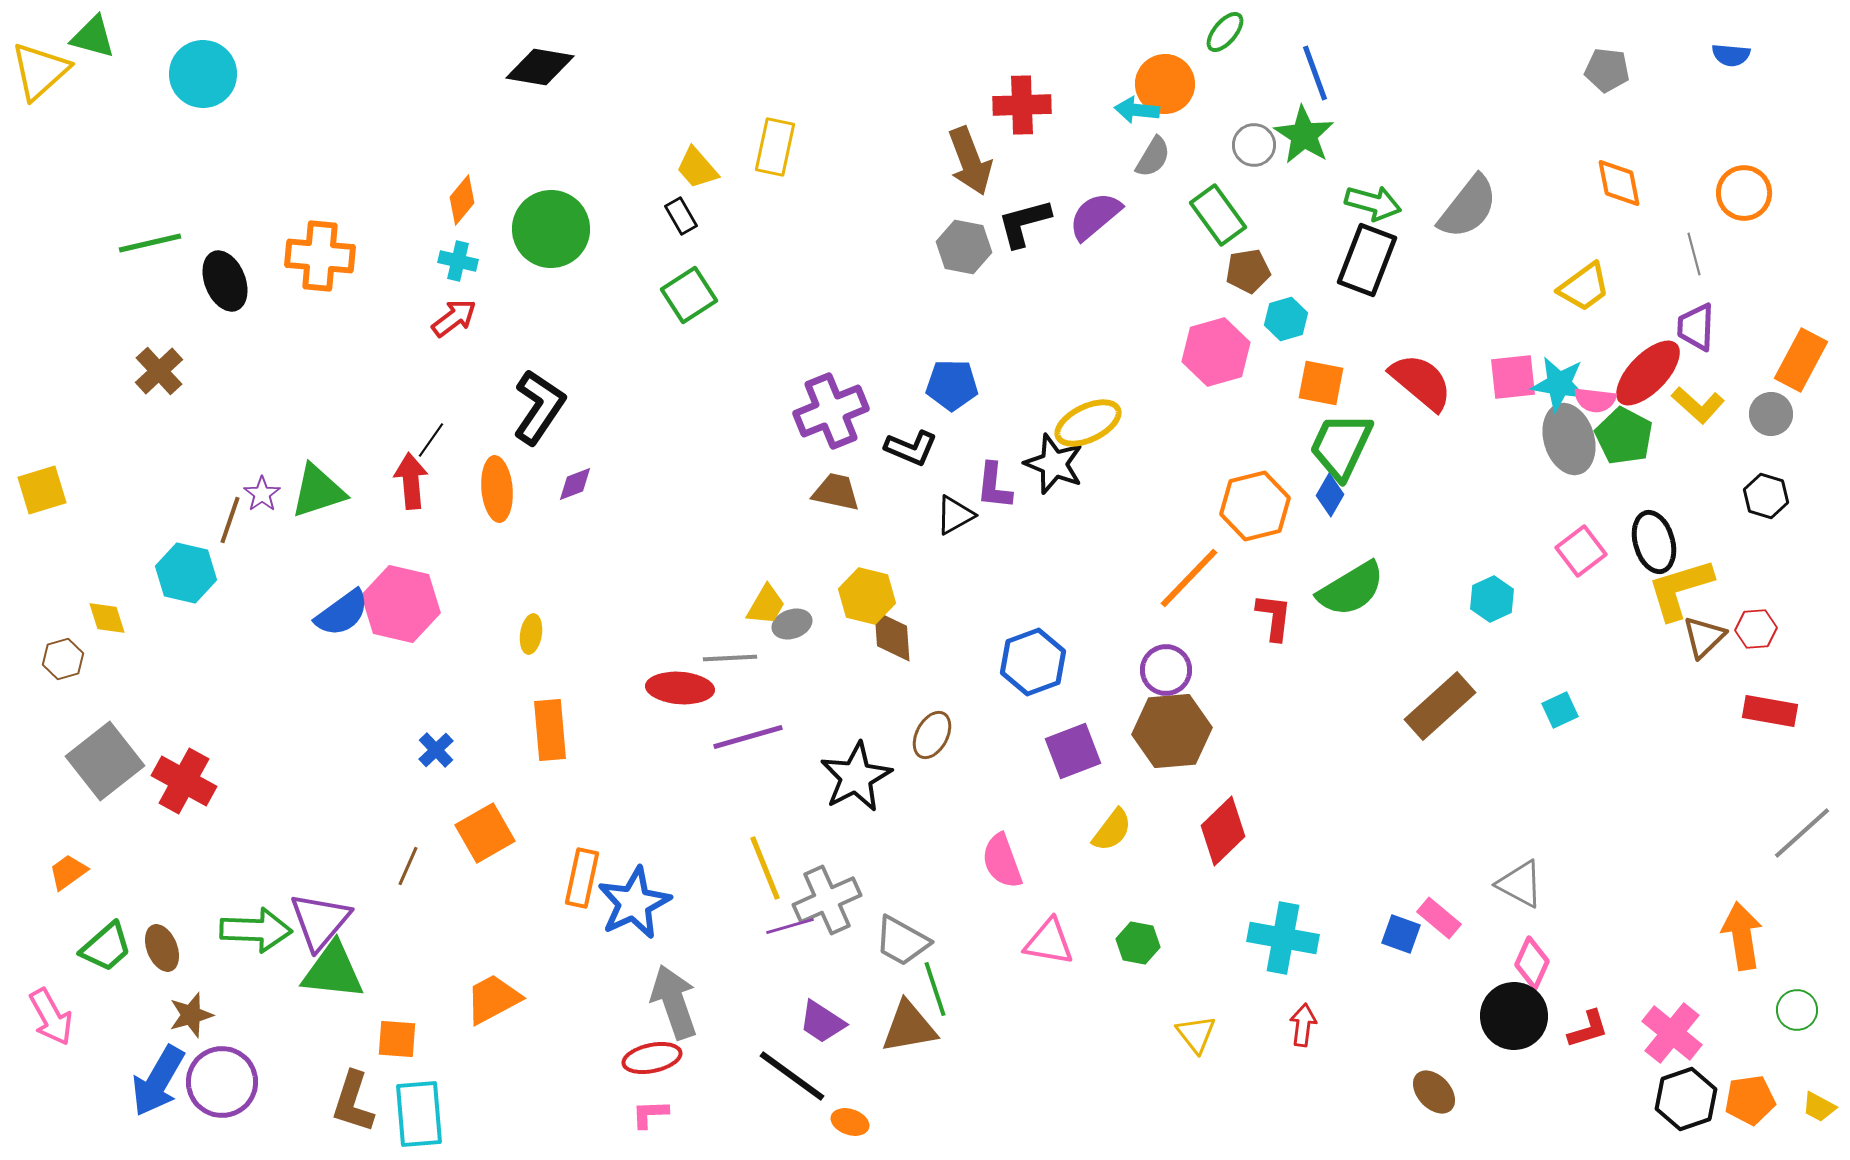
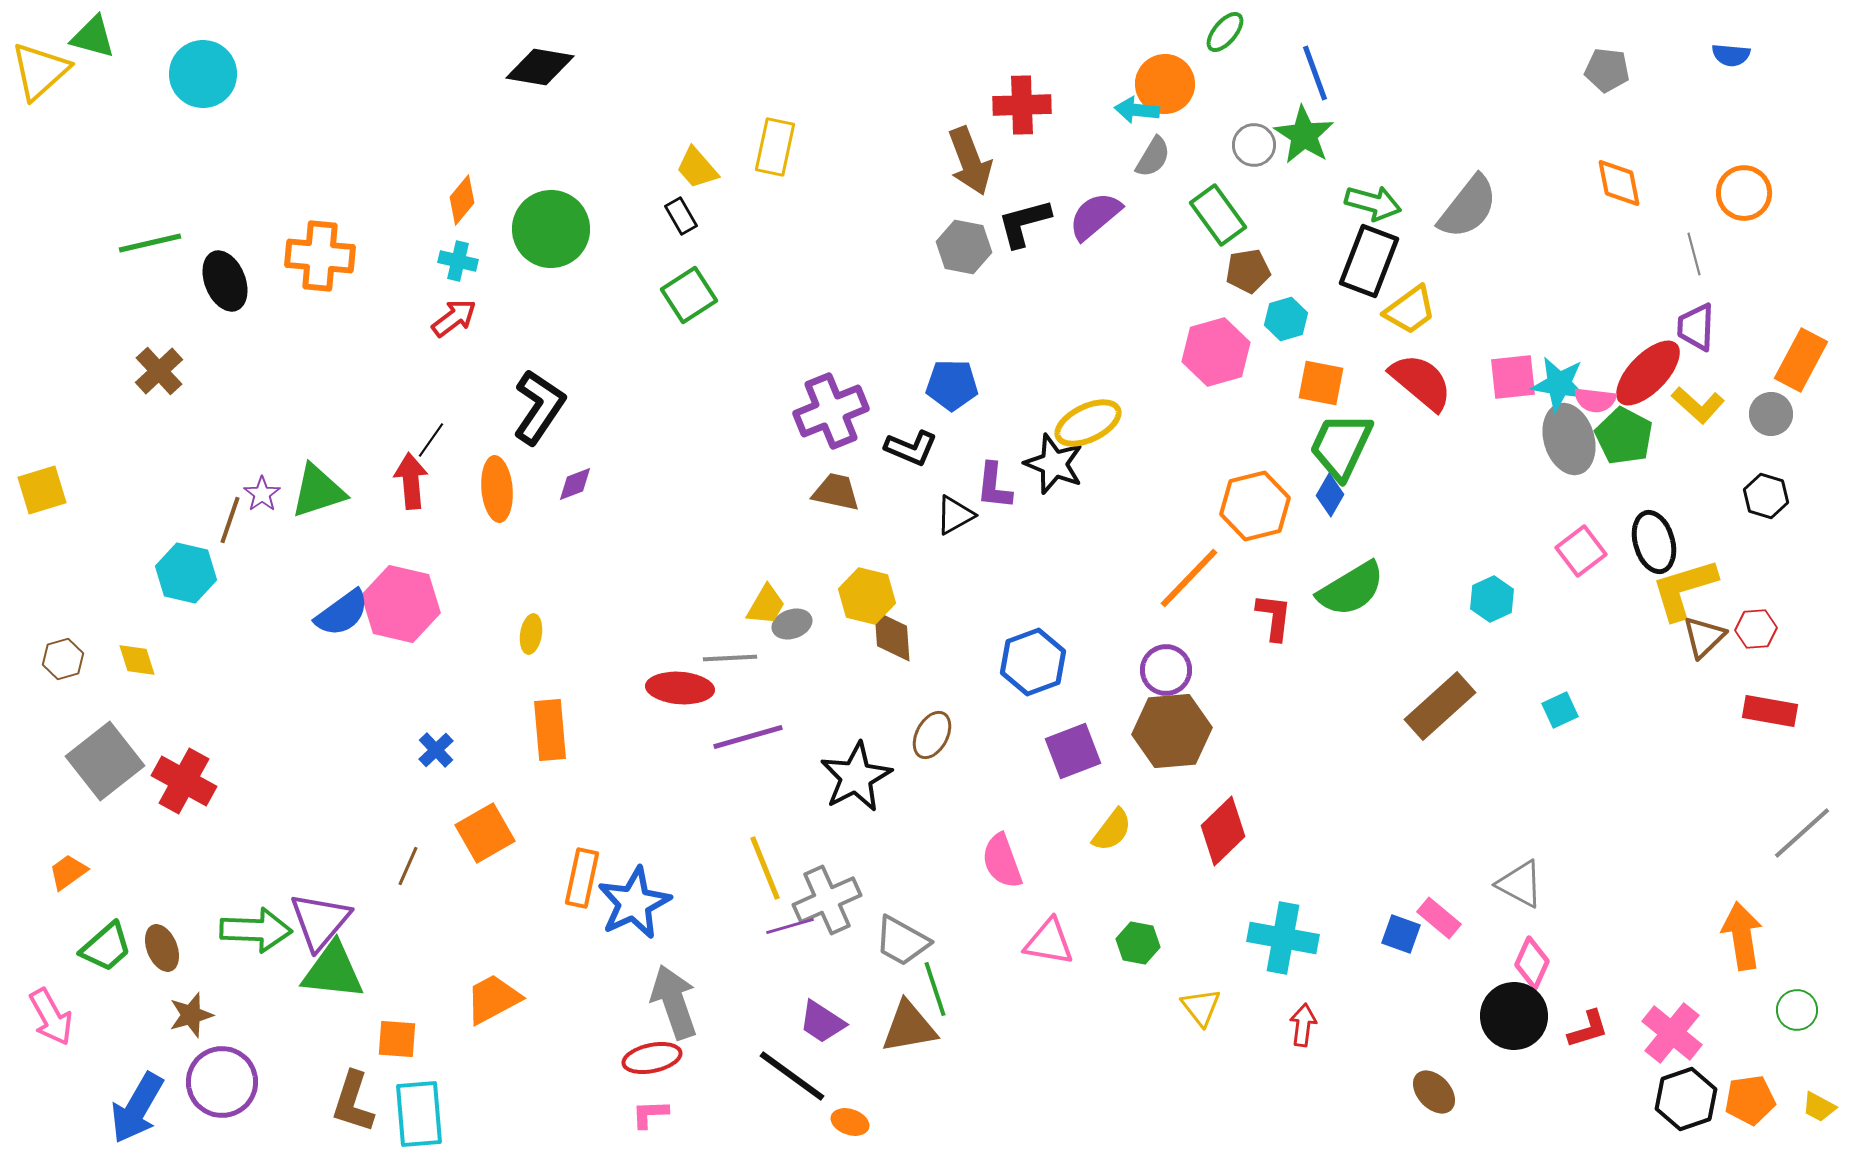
black rectangle at (1367, 260): moved 2 px right, 1 px down
yellow trapezoid at (1584, 287): moved 174 px left, 23 px down
yellow L-shape at (1680, 589): moved 4 px right
yellow diamond at (107, 618): moved 30 px right, 42 px down
yellow triangle at (1196, 1034): moved 5 px right, 27 px up
blue arrow at (158, 1081): moved 21 px left, 27 px down
